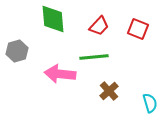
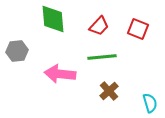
gray hexagon: rotated 10 degrees clockwise
green line: moved 8 px right
